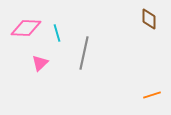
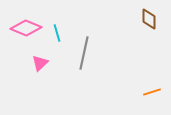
pink diamond: rotated 20 degrees clockwise
orange line: moved 3 px up
